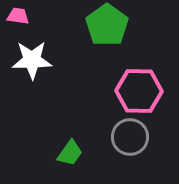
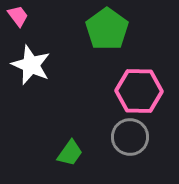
pink trapezoid: rotated 45 degrees clockwise
green pentagon: moved 4 px down
white star: moved 1 px left, 5 px down; rotated 24 degrees clockwise
